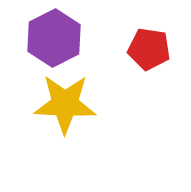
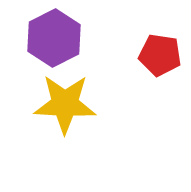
red pentagon: moved 11 px right, 6 px down
